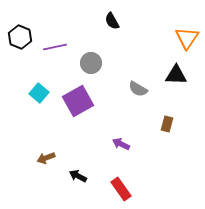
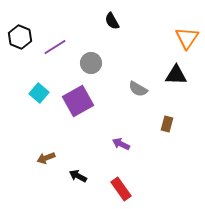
purple line: rotated 20 degrees counterclockwise
